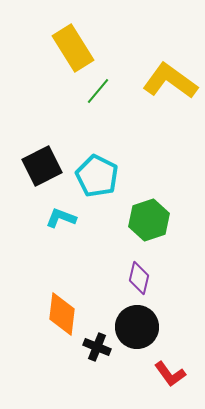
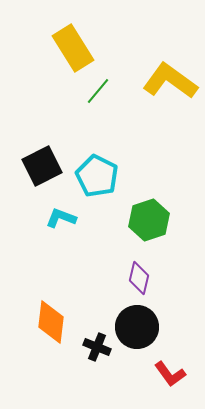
orange diamond: moved 11 px left, 8 px down
